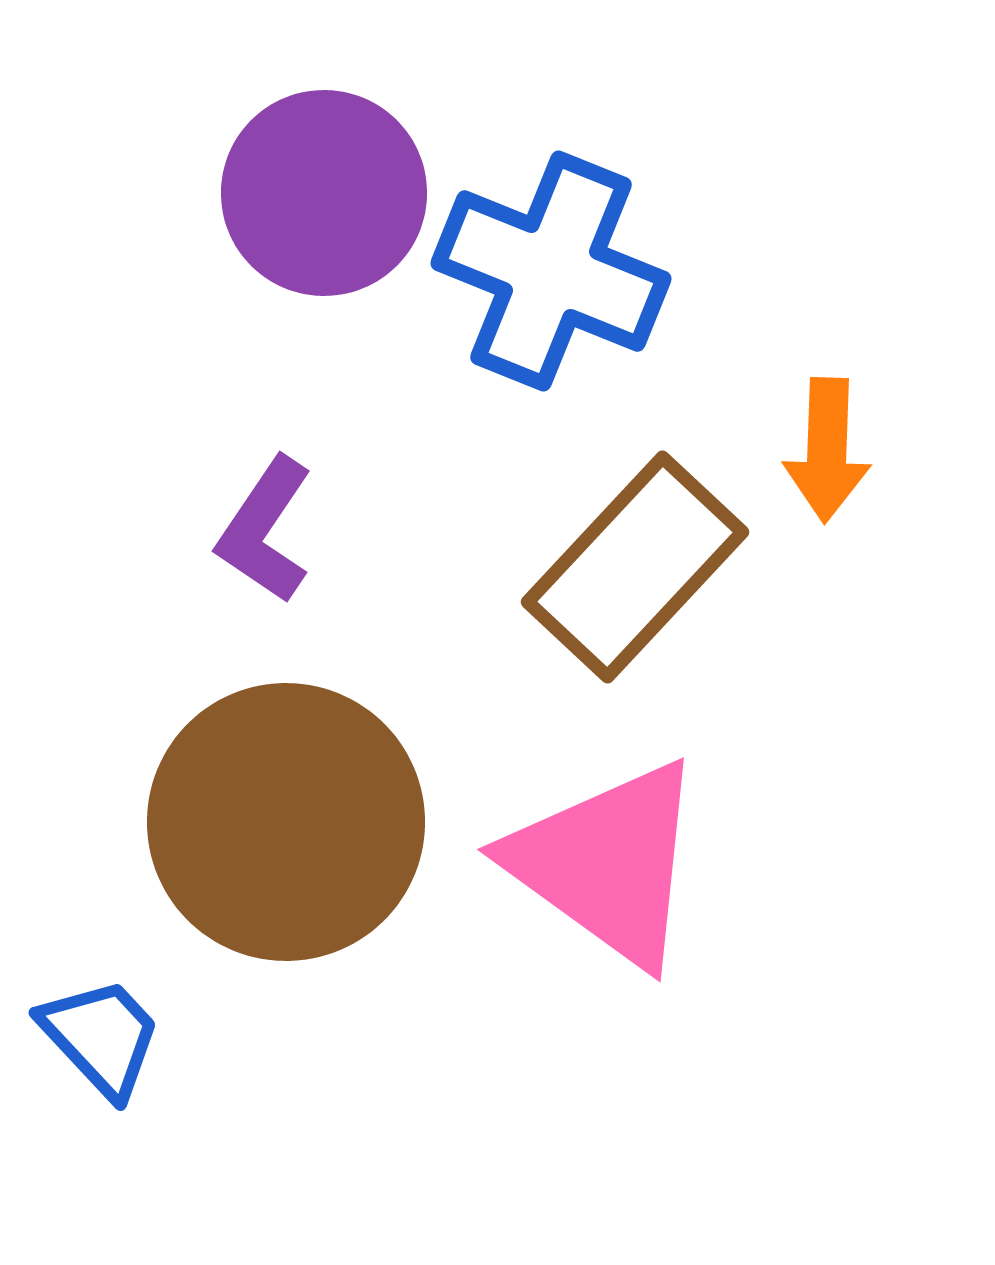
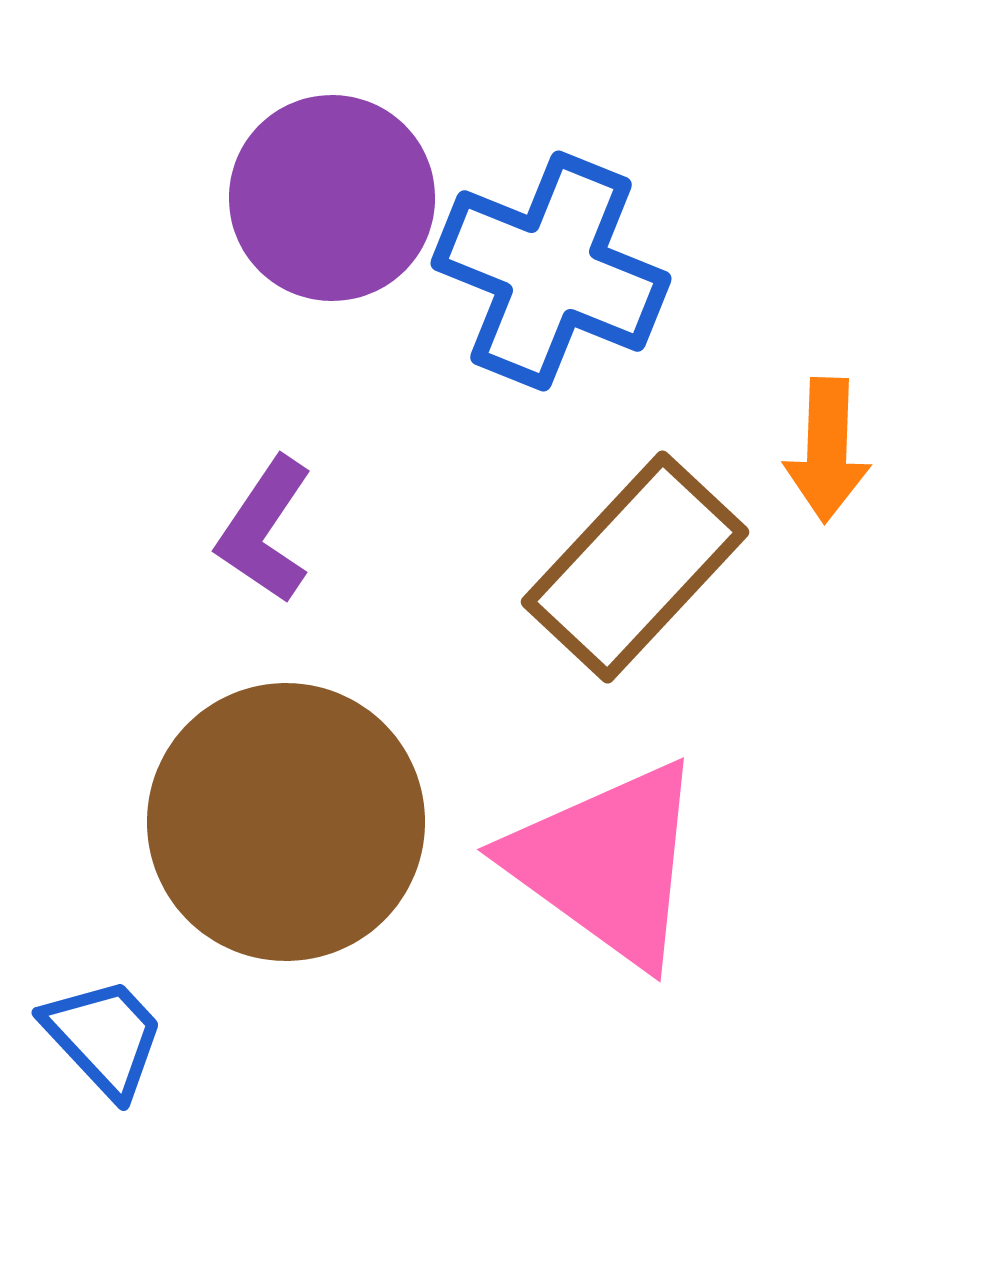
purple circle: moved 8 px right, 5 px down
blue trapezoid: moved 3 px right
